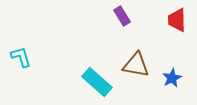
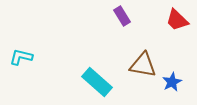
red trapezoid: rotated 45 degrees counterclockwise
cyan L-shape: rotated 60 degrees counterclockwise
brown triangle: moved 7 px right
blue star: moved 4 px down
